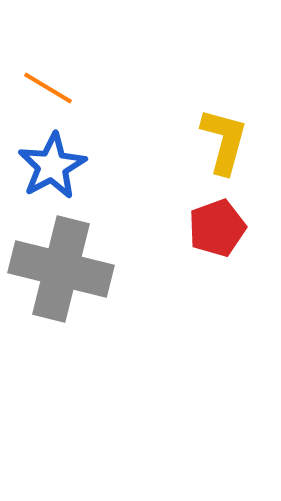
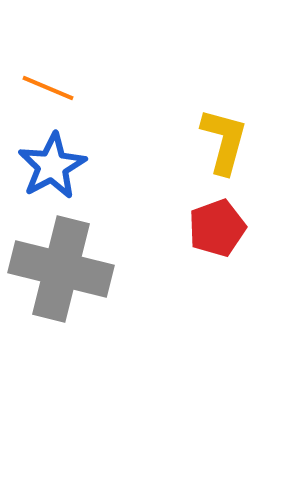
orange line: rotated 8 degrees counterclockwise
